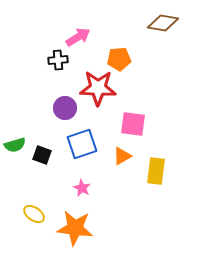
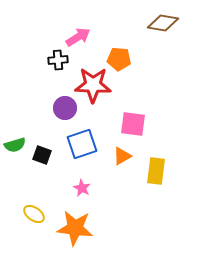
orange pentagon: rotated 10 degrees clockwise
red star: moved 5 px left, 3 px up
